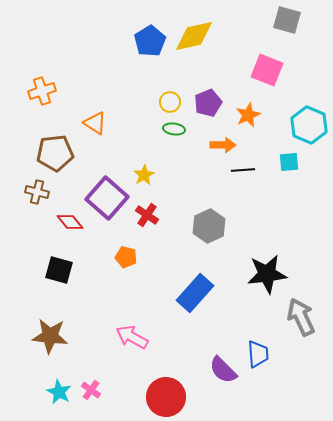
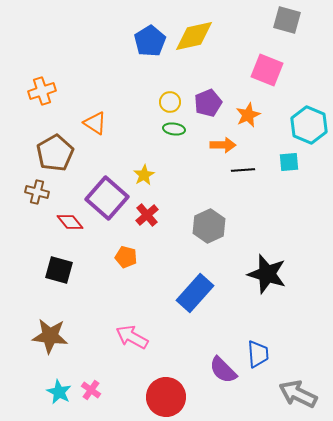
brown pentagon: rotated 24 degrees counterclockwise
red cross: rotated 15 degrees clockwise
black star: rotated 24 degrees clockwise
gray arrow: moved 3 px left, 77 px down; rotated 39 degrees counterclockwise
